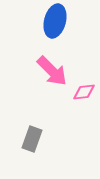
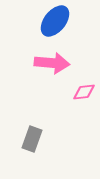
blue ellipse: rotated 24 degrees clockwise
pink arrow: moved 8 px up; rotated 40 degrees counterclockwise
